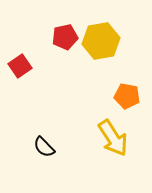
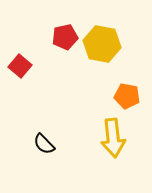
yellow hexagon: moved 1 px right, 3 px down; rotated 21 degrees clockwise
red square: rotated 15 degrees counterclockwise
yellow arrow: rotated 27 degrees clockwise
black semicircle: moved 3 px up
